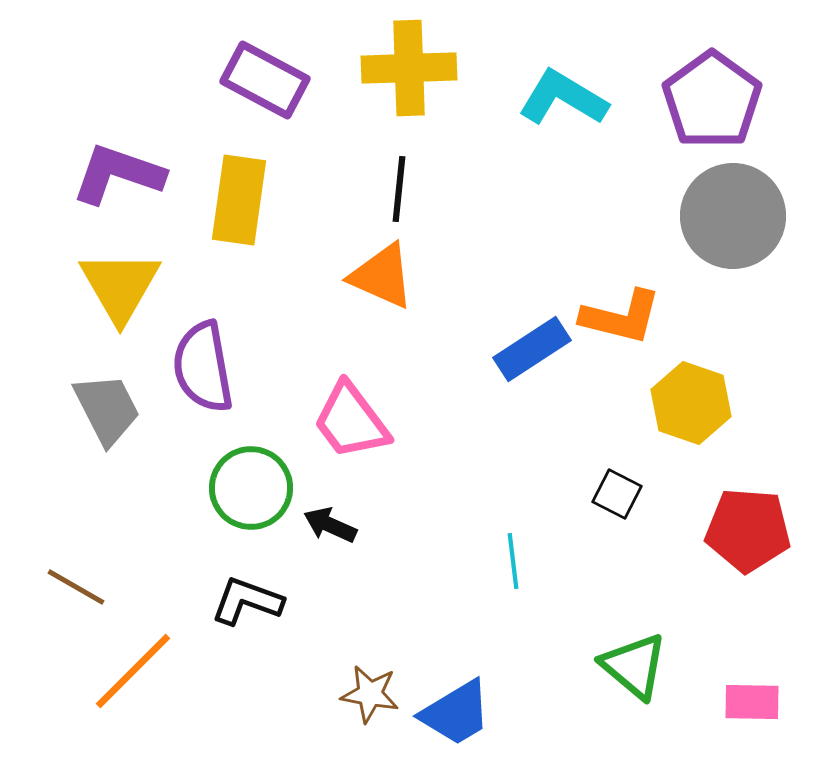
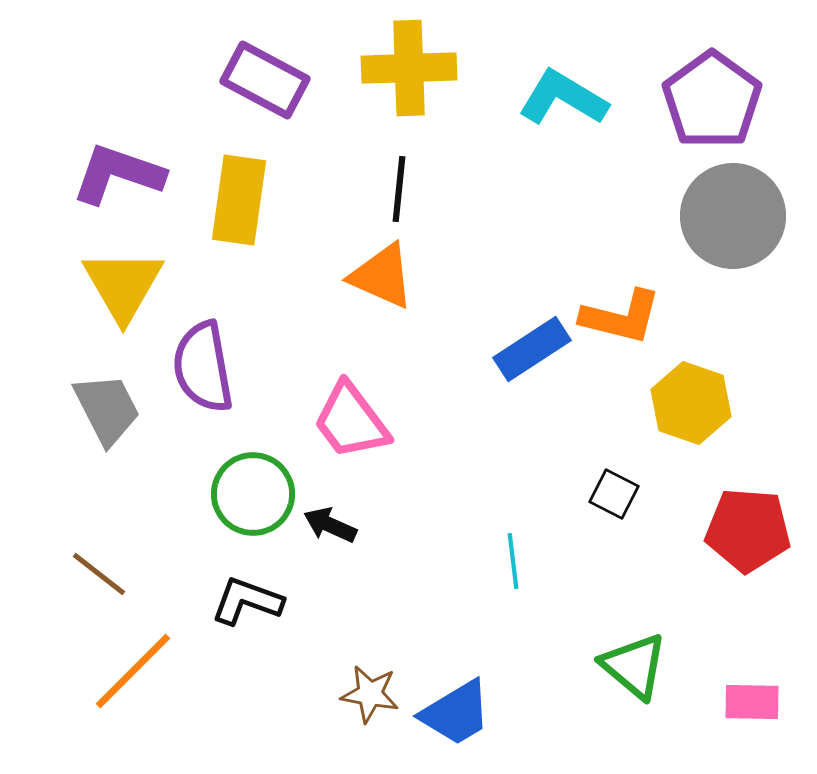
yellow triangle: moved 3 px right, 1 px up
green circle: moved 2 px right, 6 px down
black square: moved 3 px left
brown line: moved 23 px right, 13 px up; rotated 8 degrees clockwise
